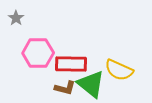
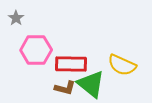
pink hexagon: moved 2 px left, 3 px up
yellow semicircle: moved 3 px right, 5 px up
